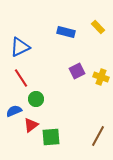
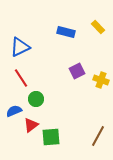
yellow cross: moved 3 px down
